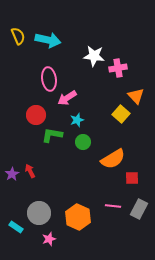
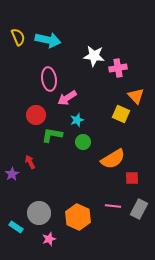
yellow semicircle: moved 1 px down
yellow square: rotated 18 degrees counterclockwise
red arrow: moved 9 px up
